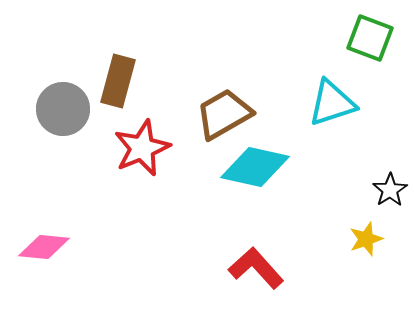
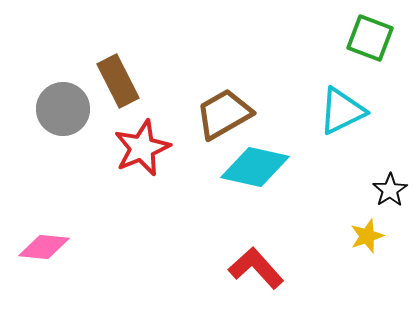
brown rectangle: rotated 42 degrees counterclockwise
cyan triangle: moved 10 px right, 8 px down; rotated 8 degrees counterclockwise
yellow star: moved 1 px right, 3 px up
